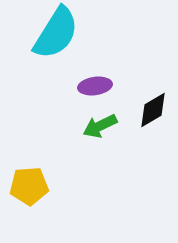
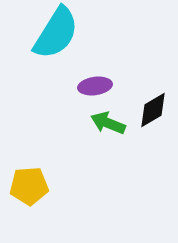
green arrow: moved 8 px right, 3 px up; rotated 48 degrees clockwise
